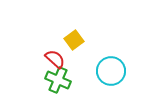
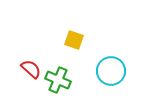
yellow square: rotated 36 degrees counterclockwise
red semicircle: moved 24 px left, 10 px down
